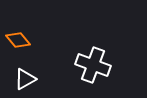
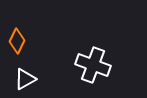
orange diamond: moved 1 px left, 1 px down; rotated 65 degrees clockwise
